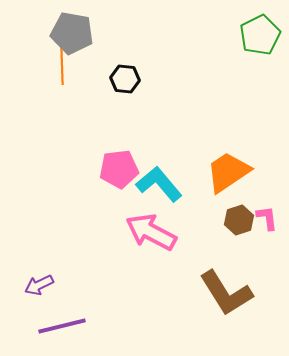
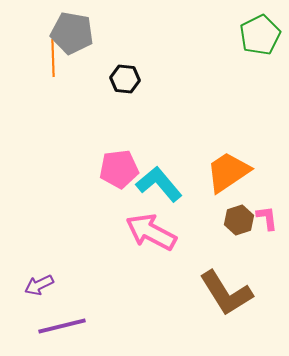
orange line: moved 9 px left, 8 px up
